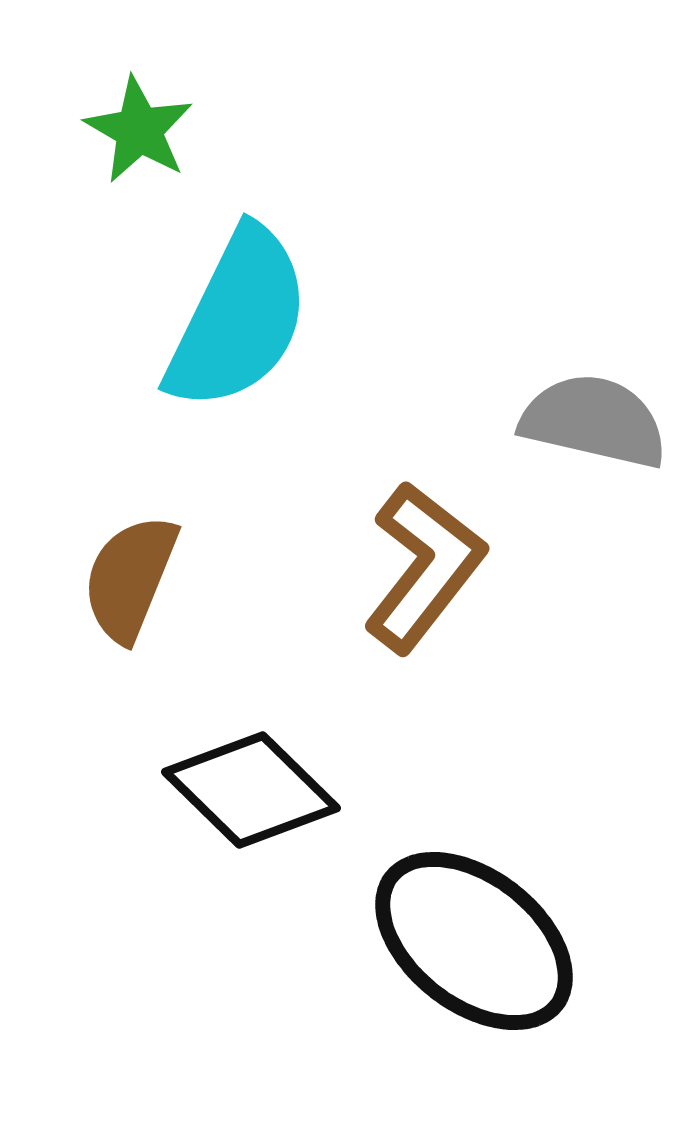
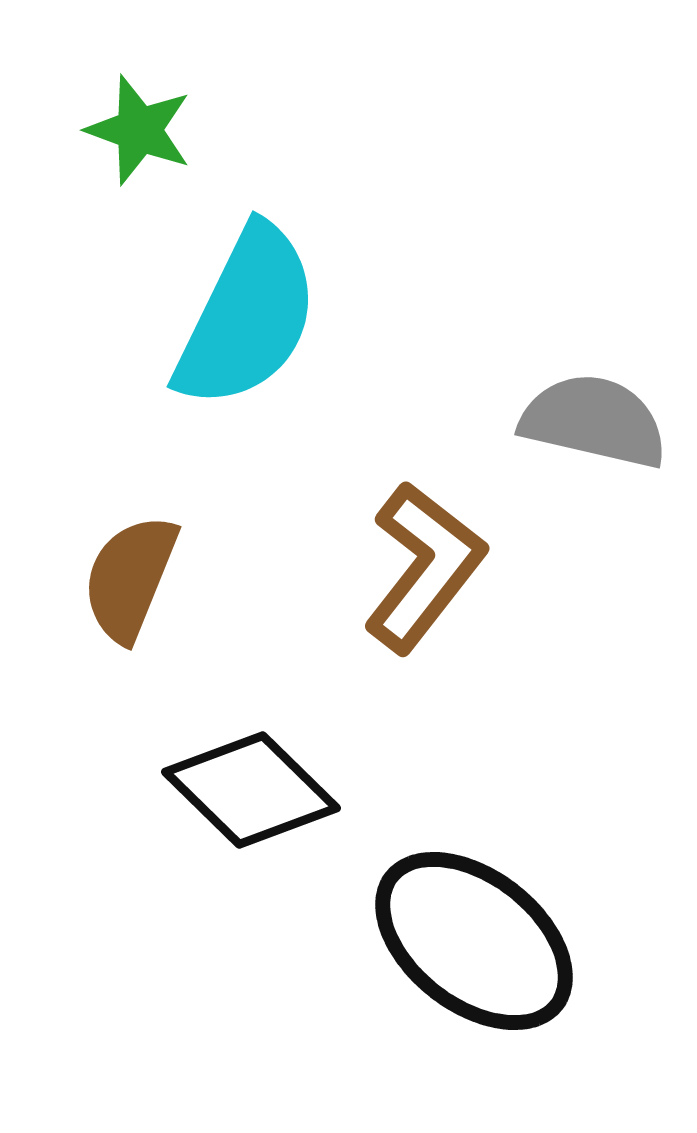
green star: rotated 10 degrees counterclockwise
cyan semicircle: moved 9 px right, 2 px up
